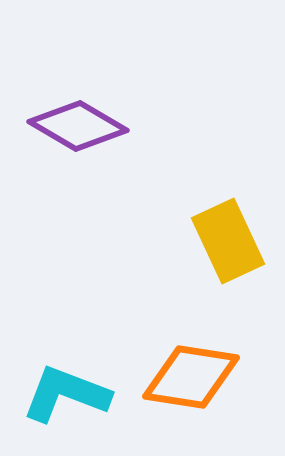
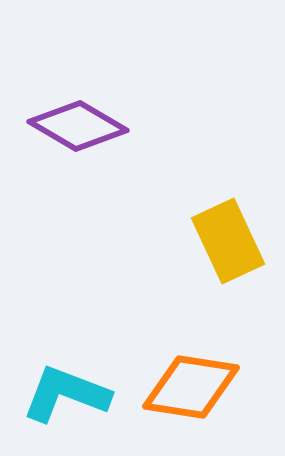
orange diamond: moved 10 px down
